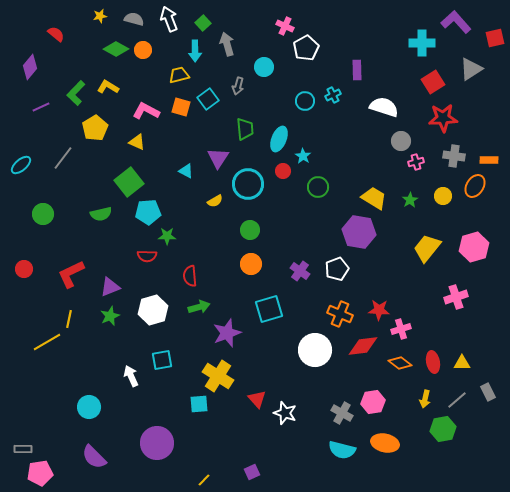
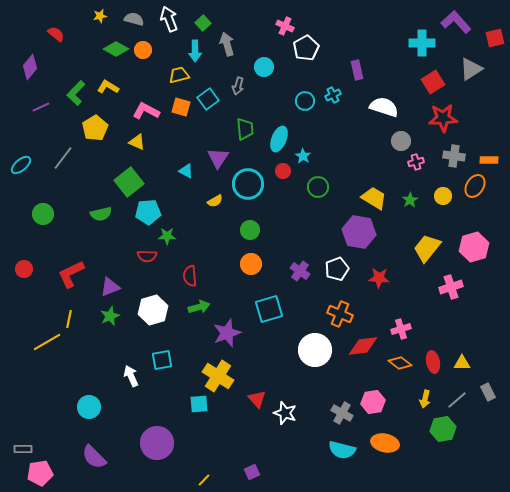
purple rectangle at (357, 70): rotated 12 degrees counterclockwise
pink cross at (456, 297): moved 5 px left, 10 px up
red star at (379, 310): moved 32 px up
